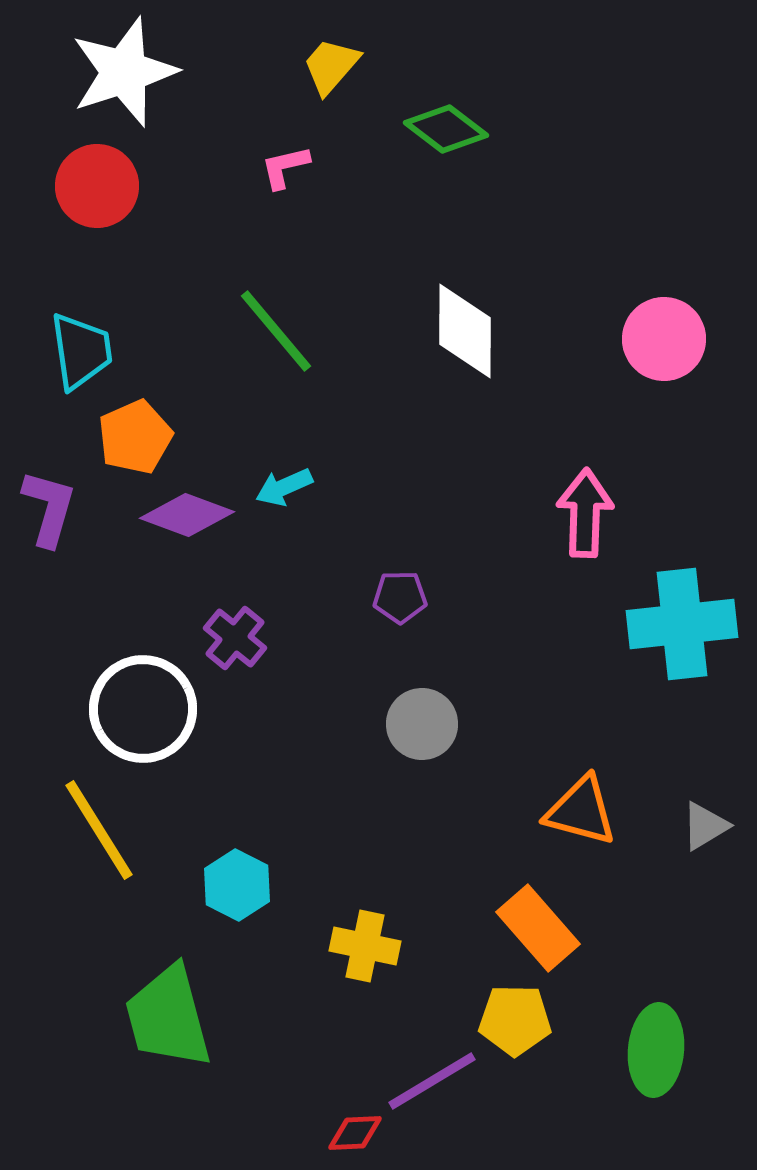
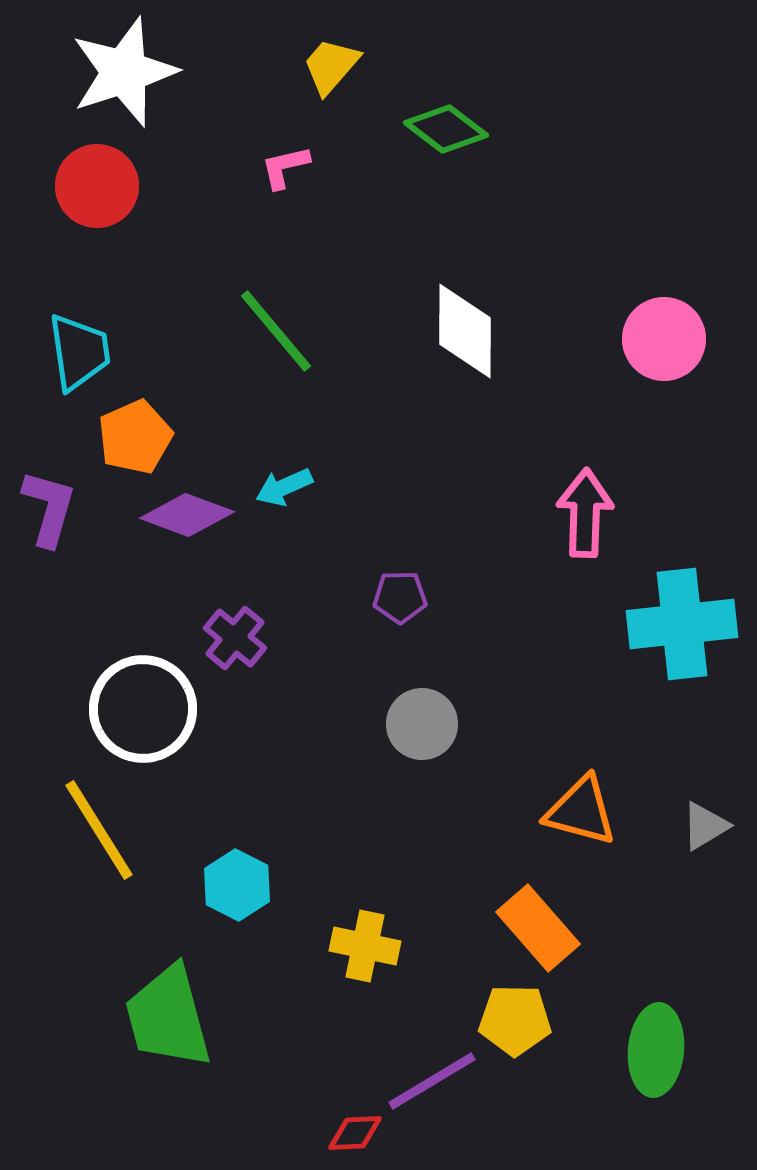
cyan trapezoid: moved 2 px left, 1 px down
